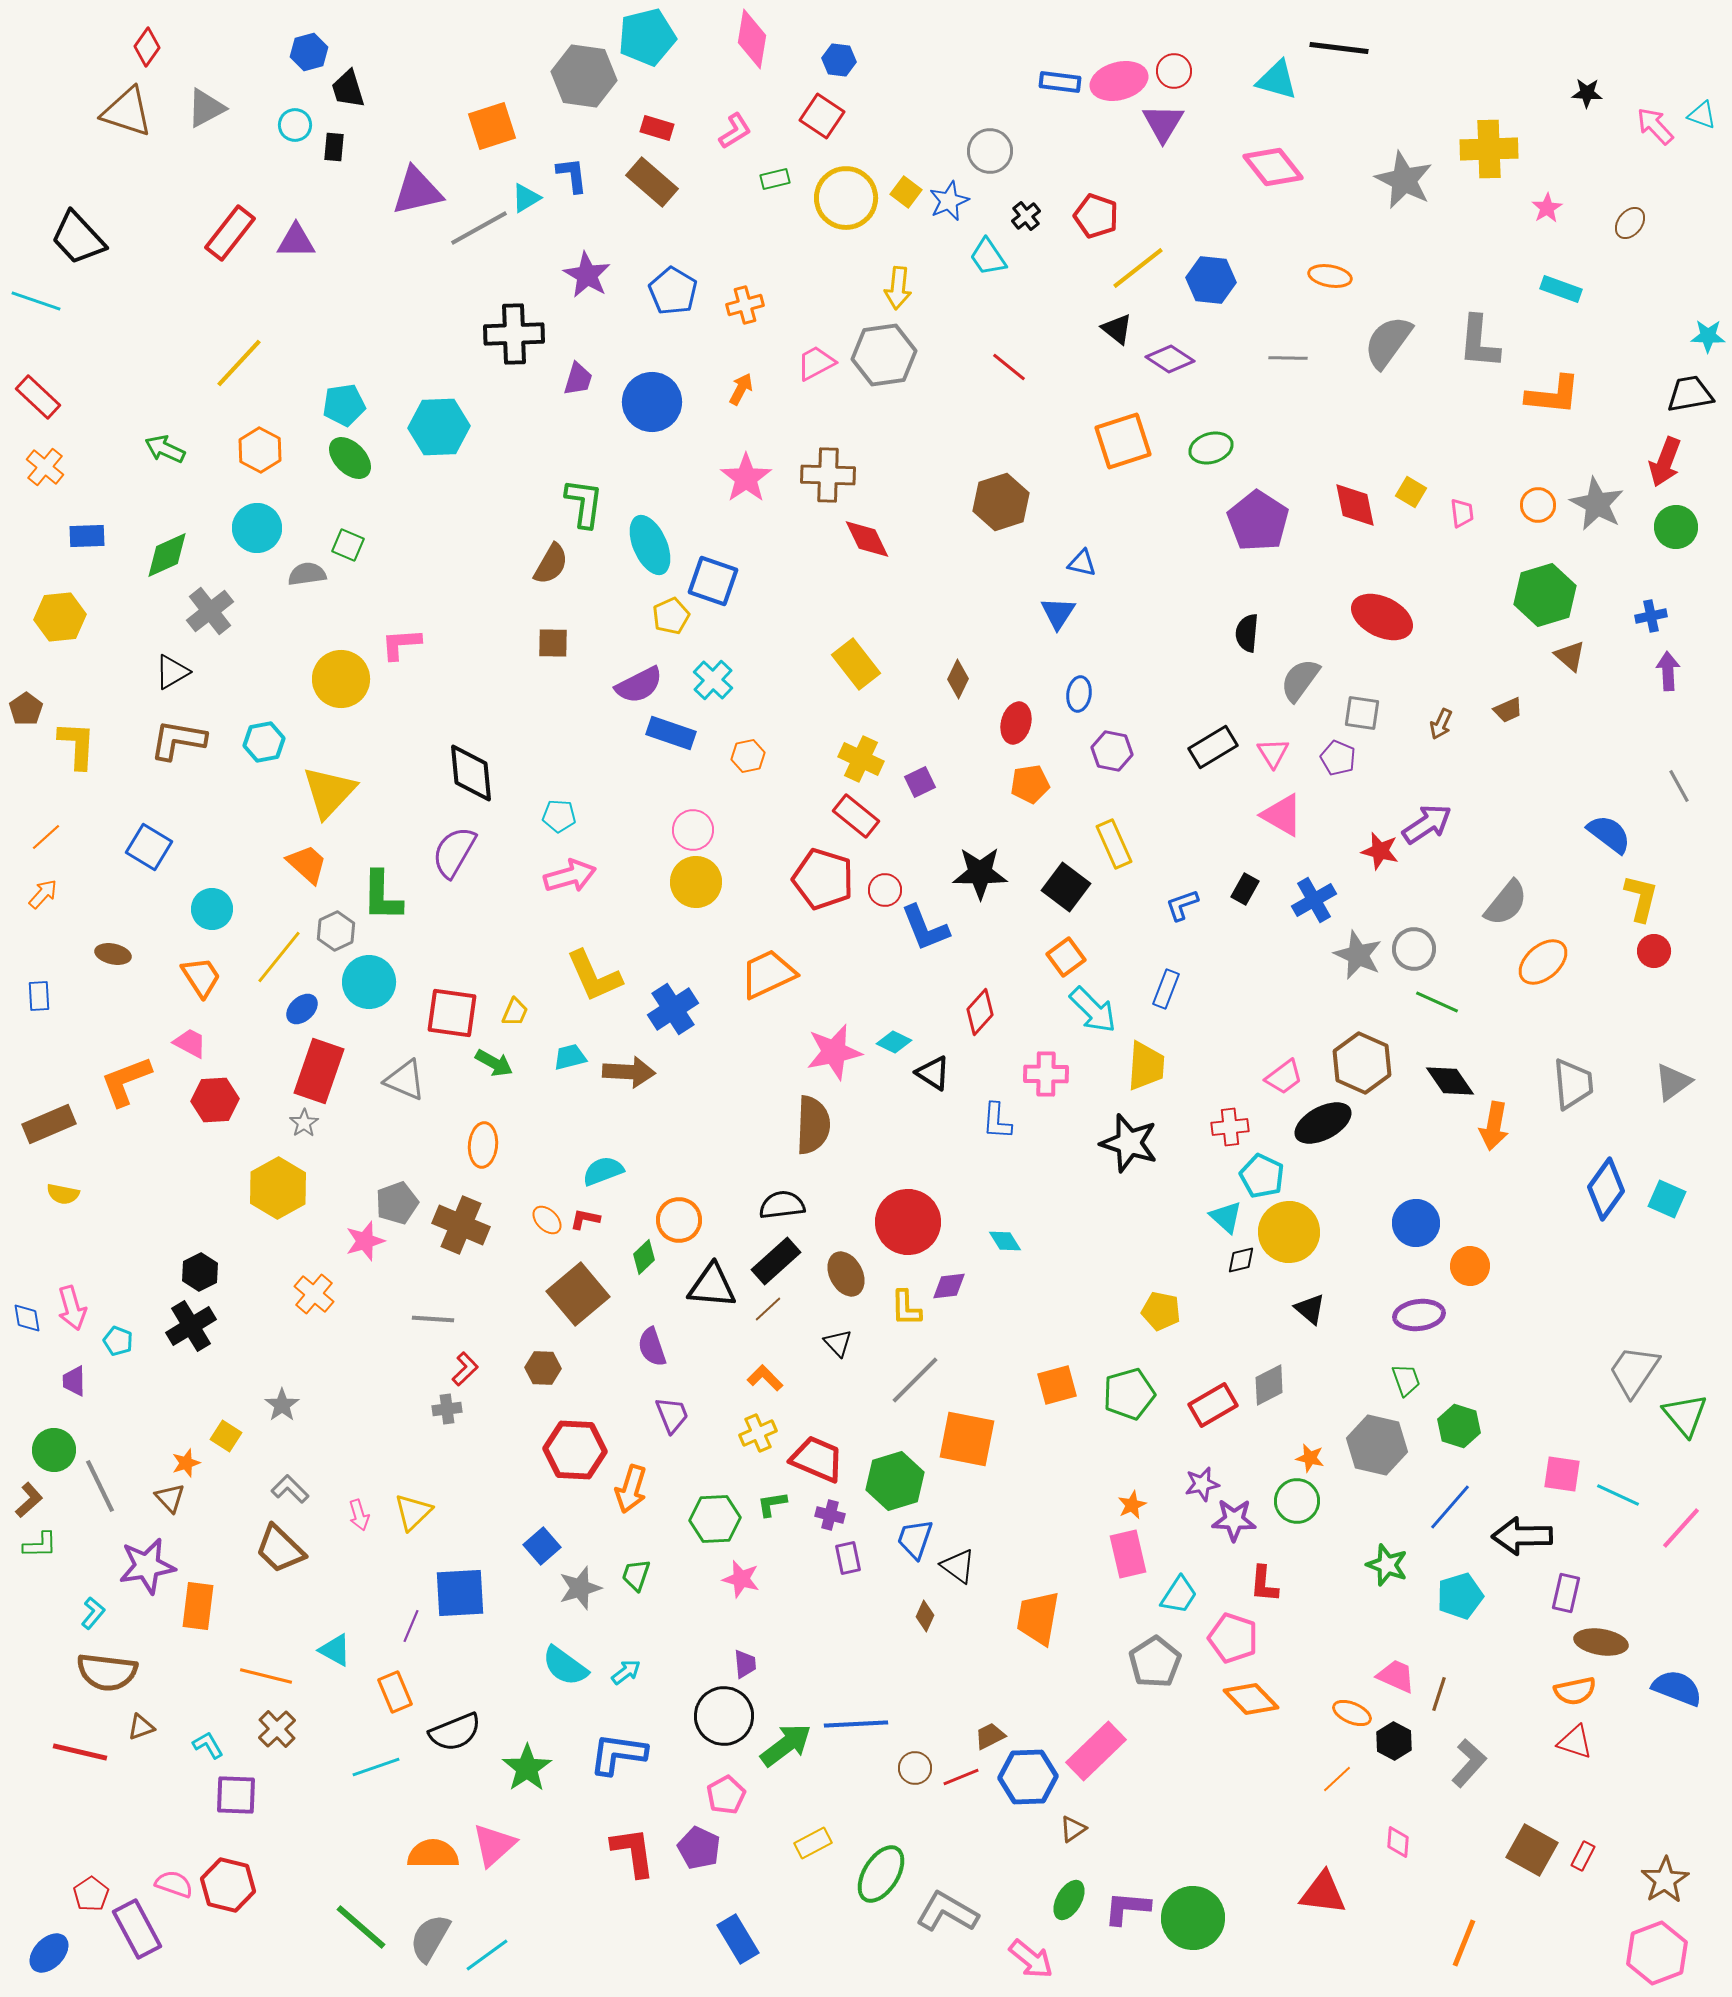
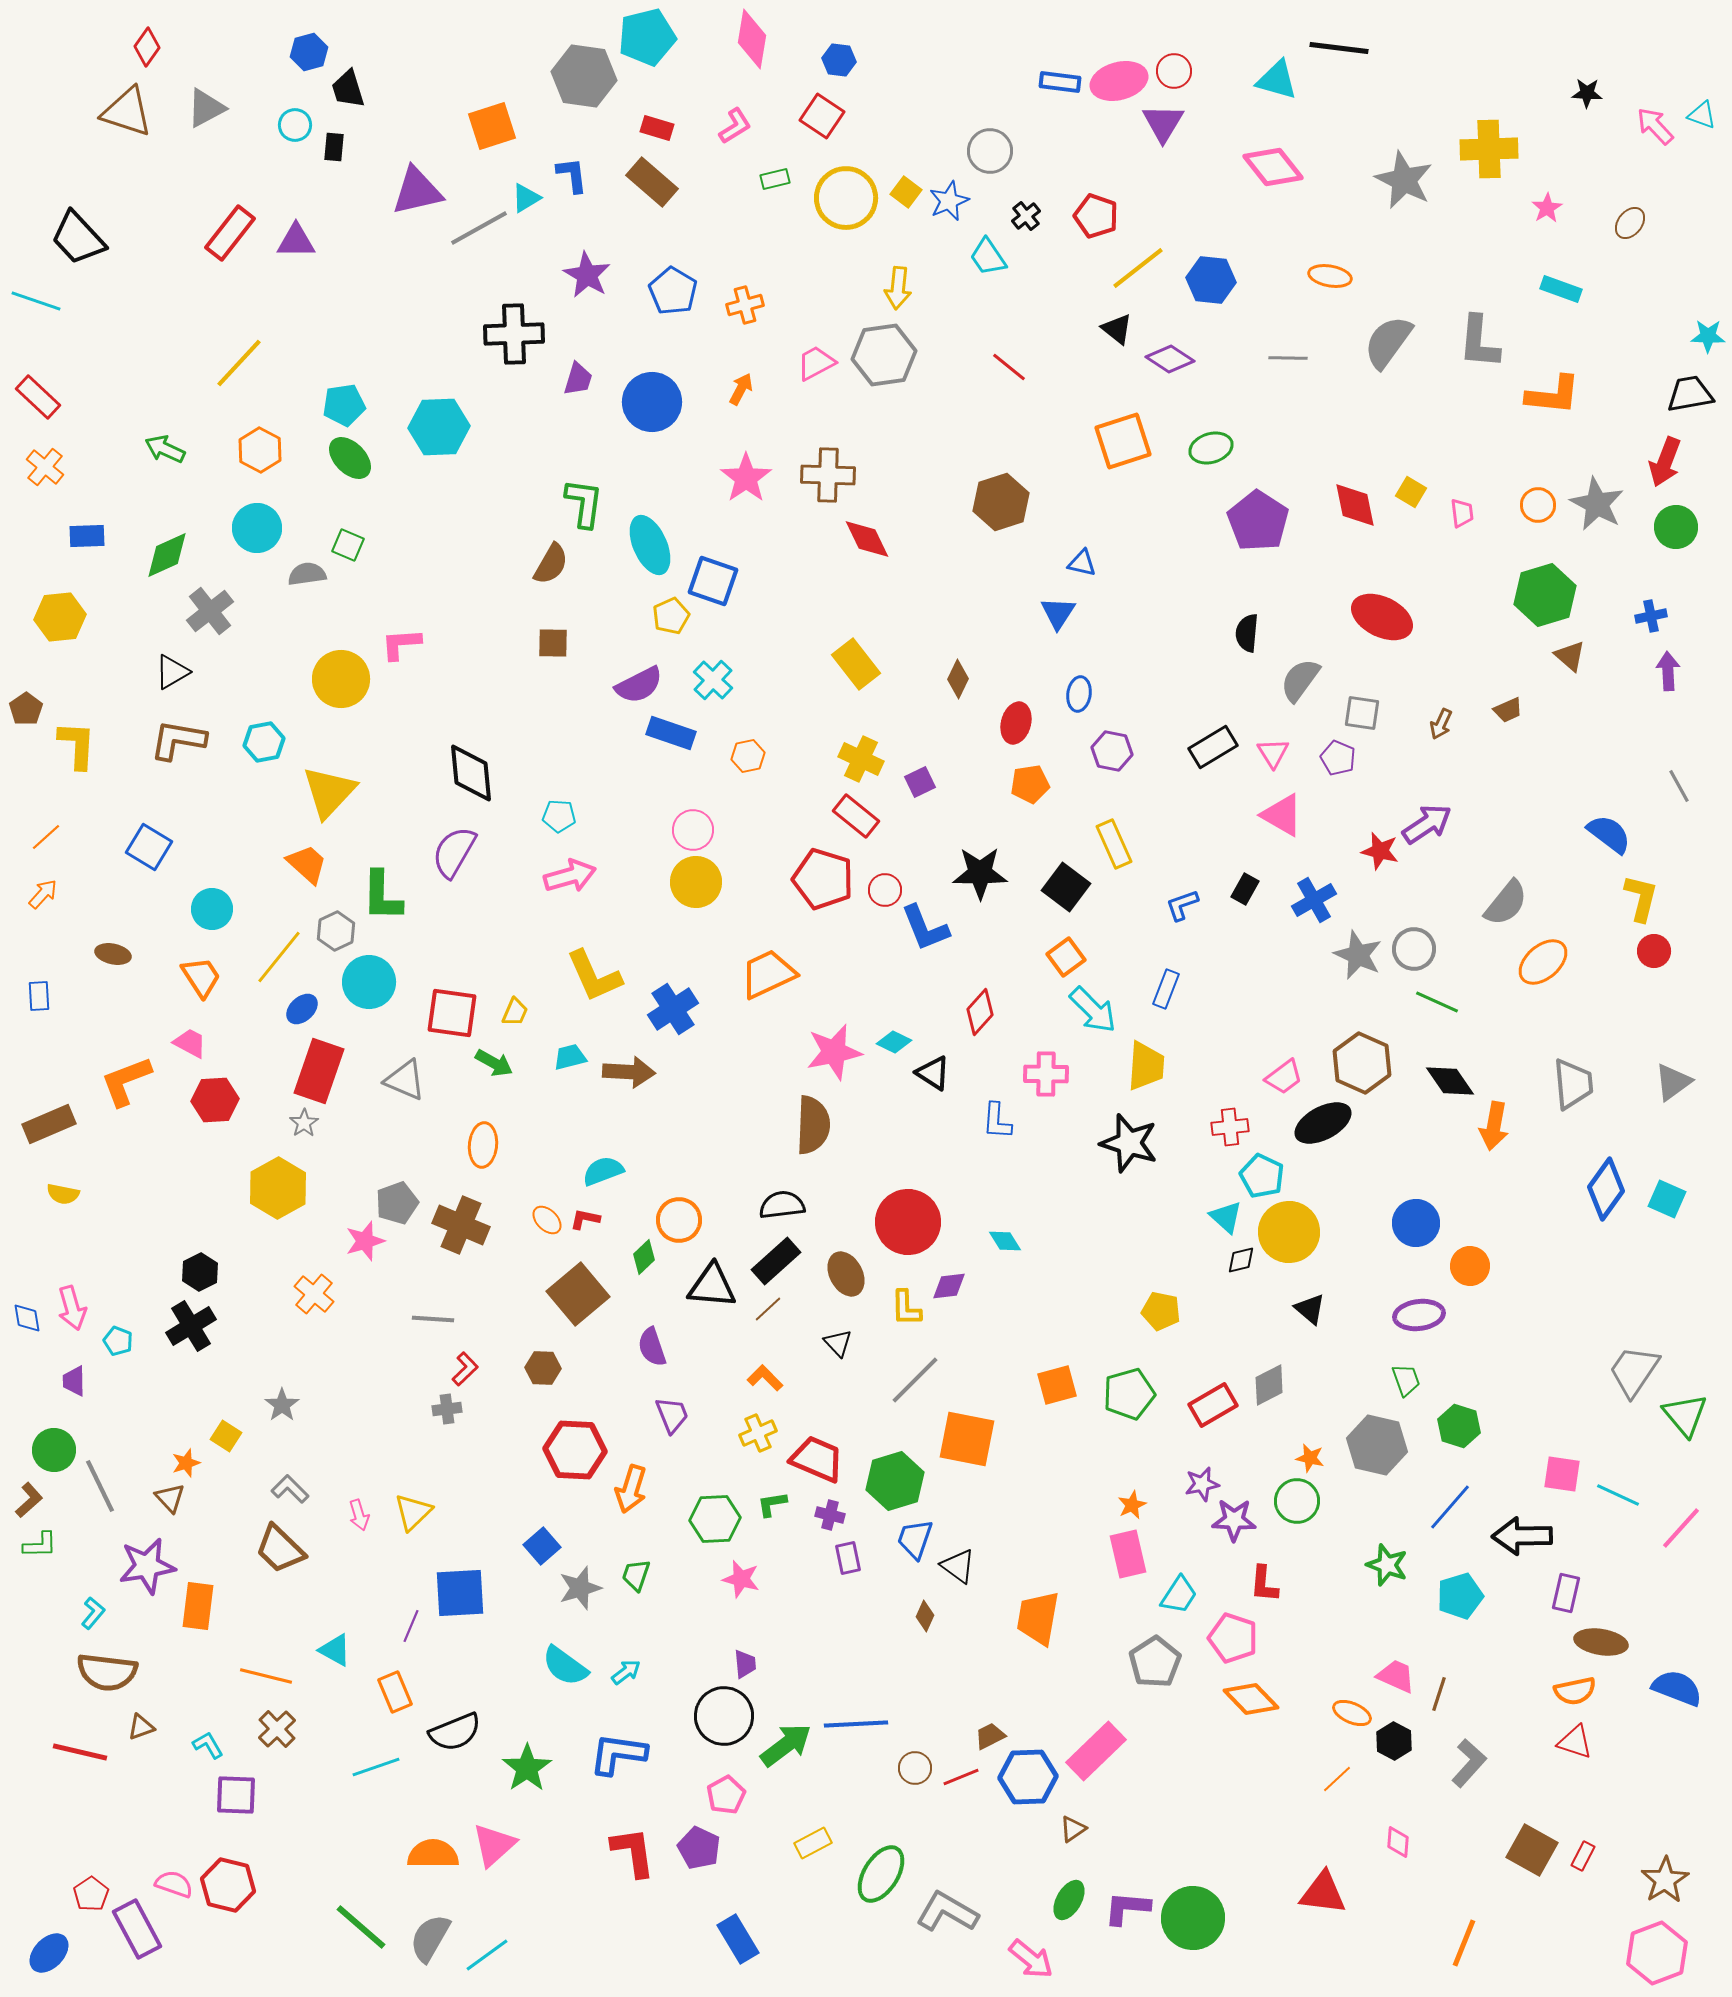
pink L-shape at (735, 131): moved 5 px up
